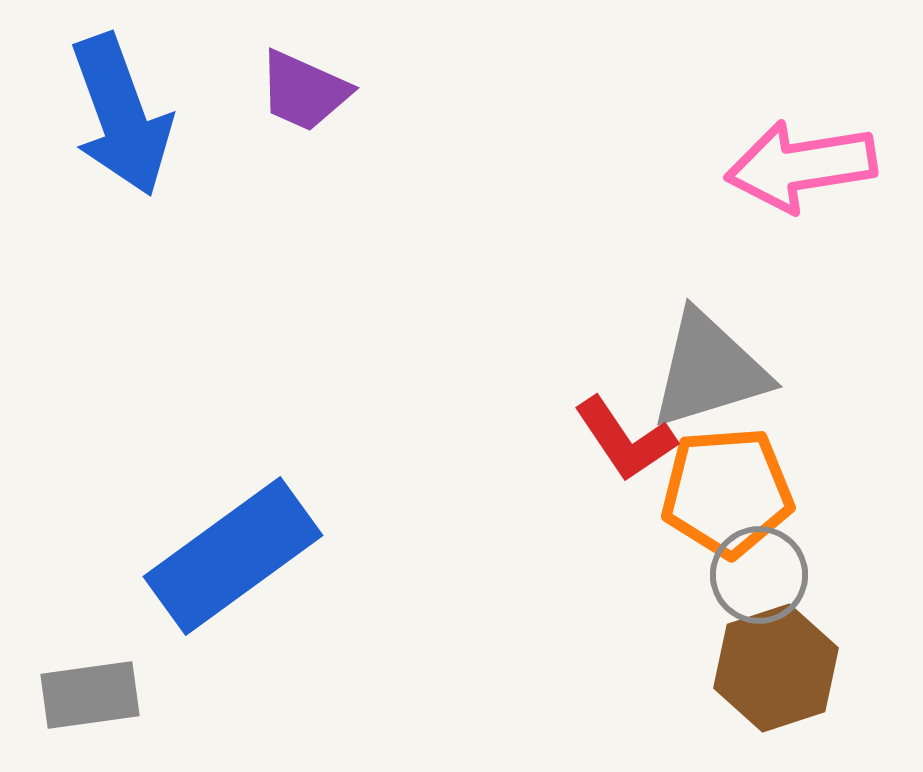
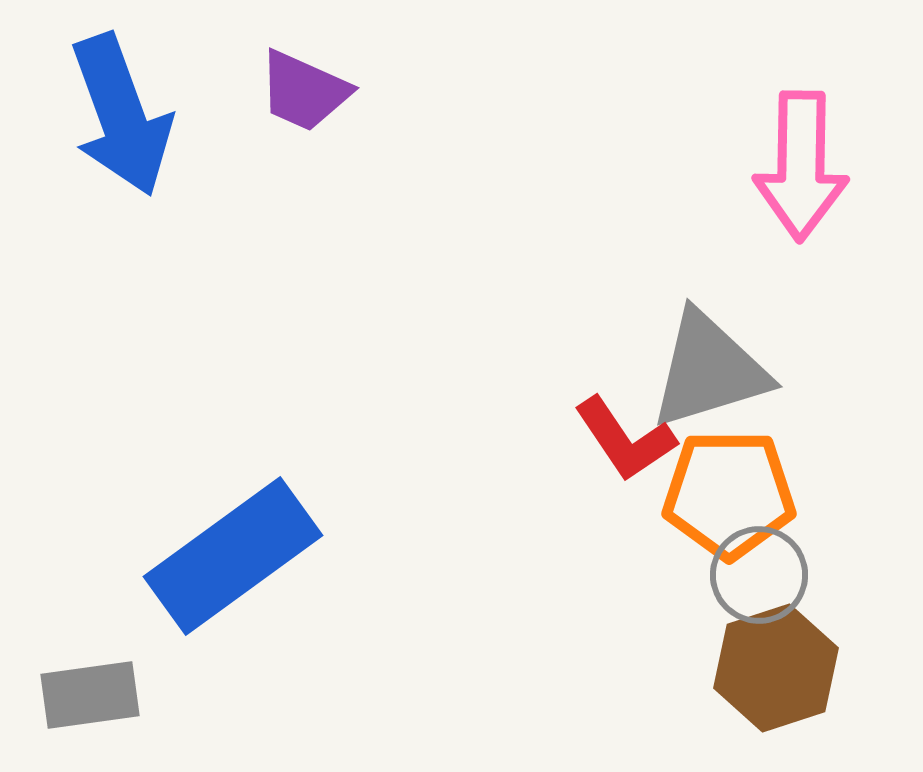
pink arrow: rotated 80 degrees counterclockwise
orange pentagon: moved 2 px right, 2 px down; rotated 4 degrees clockwise
